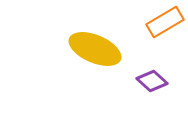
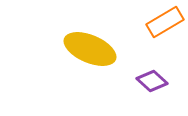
yellow ellipse: moved 5 px left
